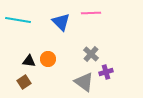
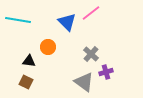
pink line: rotated 36 degrees counterclockwise
blue triangle: moved 6 px right
orange circle: moved 12 px up
brown square: moved 2 px right; rotated 32 degrees counterclockwise
